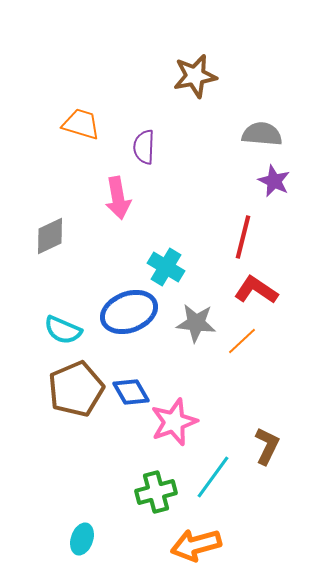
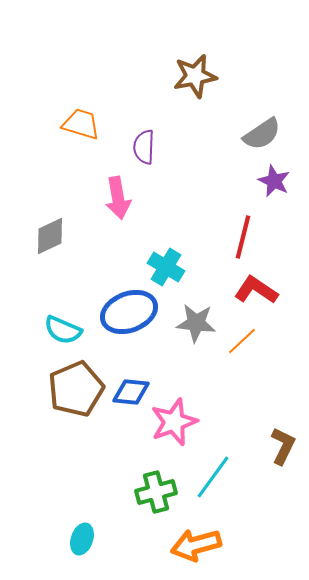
gray semicircle: rotated 141 degrees clockwise
blue diamond: rotated 54 degrees counterclockwise
brown L-shape: moved 16 px right
